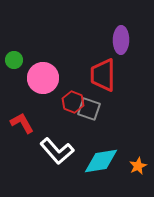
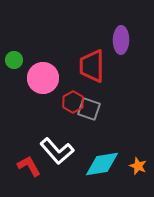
red trapezoid: moved 11 px left, 9 px up
red hexagon: rotated 10 degrees clockwise
red L-shape: moved 7 px right, 43 px down
cyan diamond: moved 1 px right, 3 px down
orange star: rotated 24 degrees counterclockwise
